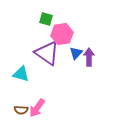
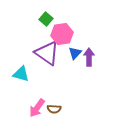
green square: rotated 24 degrees clockwise
blue triangle: moved 1 px left
brown semicircle: moved 33 px right, 1 px up
